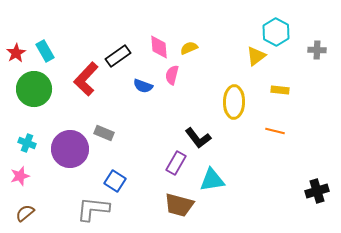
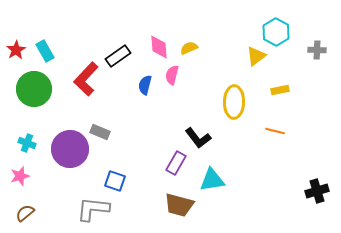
red star: moved 3 px up
blue semicircle: moved 2 px right, 1 px up; rotated 84 degrees clockwise
yellow rectangle: rotated 18 degrees counterclockwise
gray rectangle: moved 4 px left, 1 px up
blue square: rotated 15 degrees counterclockwise
